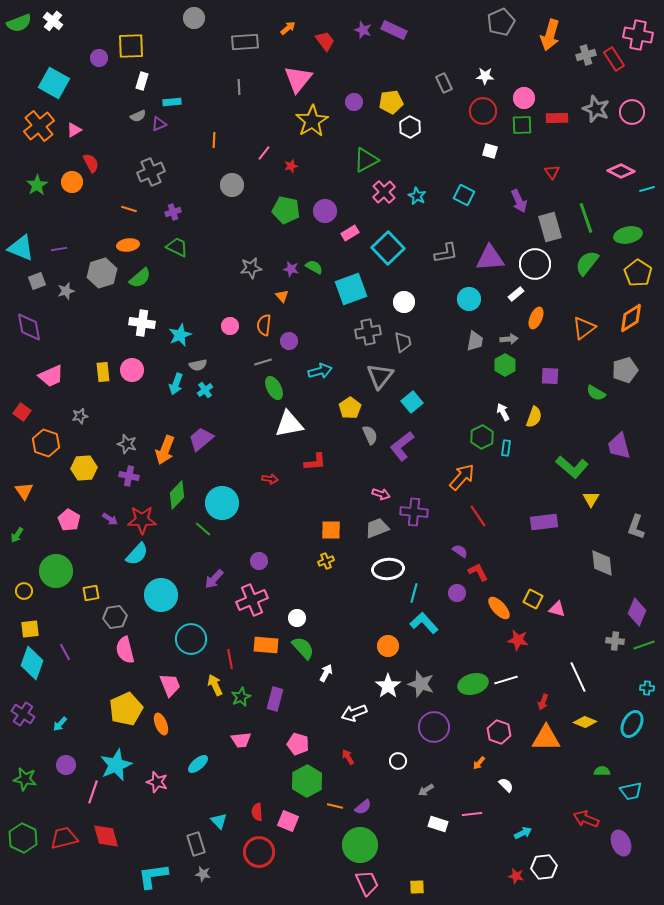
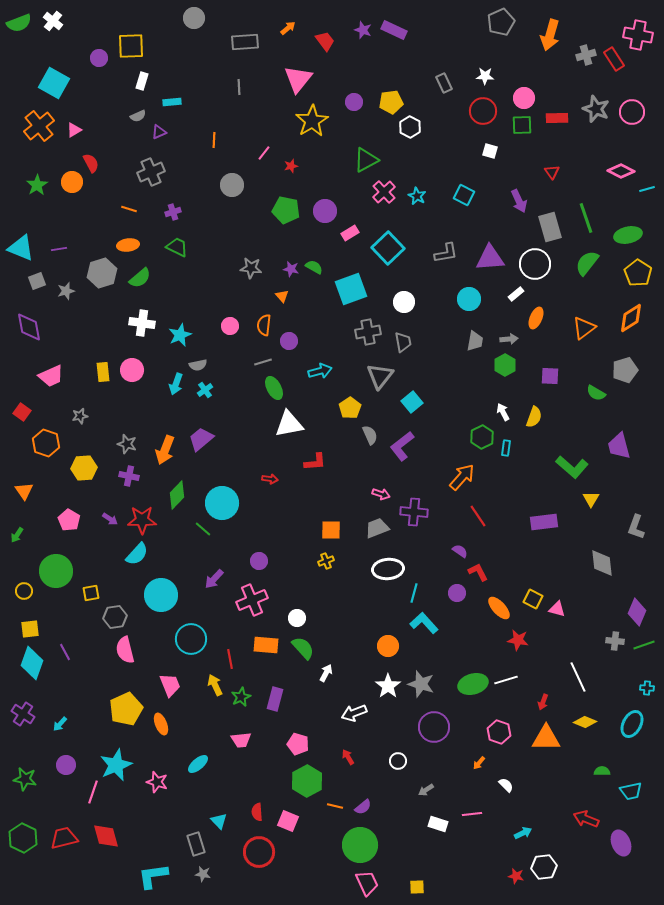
purple triangle at (159, 124): moved 8 px down
gray star at (251, 268): rotated 15 degrees clockwise
